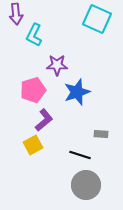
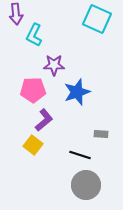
purple star: moved 3 px left
pink pentagon: rotated 15 degrees clockwise
yellow square: rotated 24 degrees counterclockwise
